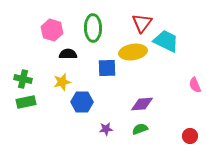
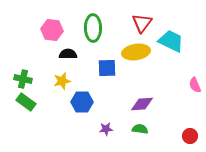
pink hexagon: rotated 10 degrees counterclockwise
cyan trapezoid: moved 5 px right
yellow ellipse: moved 3 px right
yellow star: moved 1 px up
green rectangle: rotated 48 degrees clockwise
green semicircle: rotated 28 degrees clockwise
